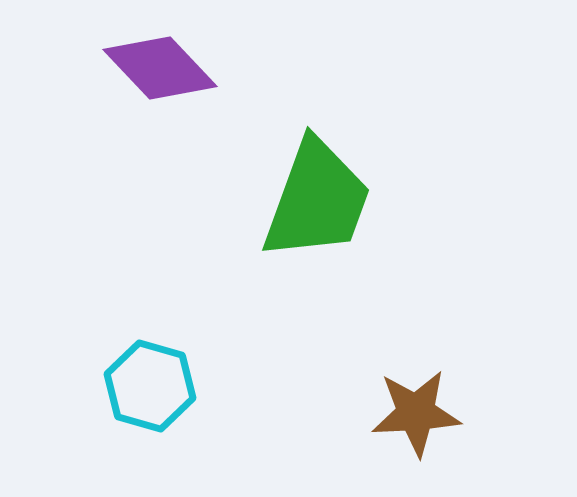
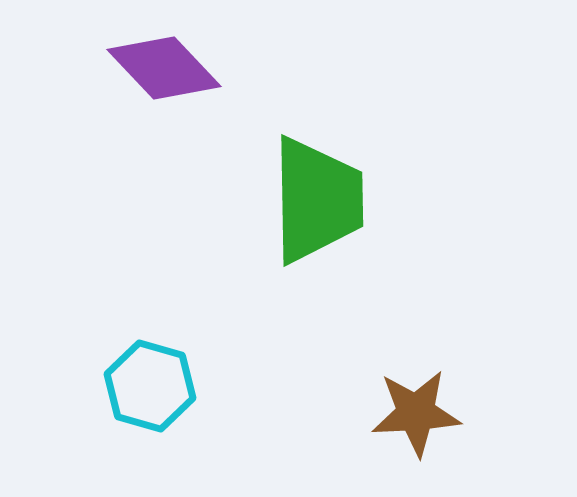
purple diamond: moved 4 px right
green trapezoid: rotated 21 degrees counterclockwise
